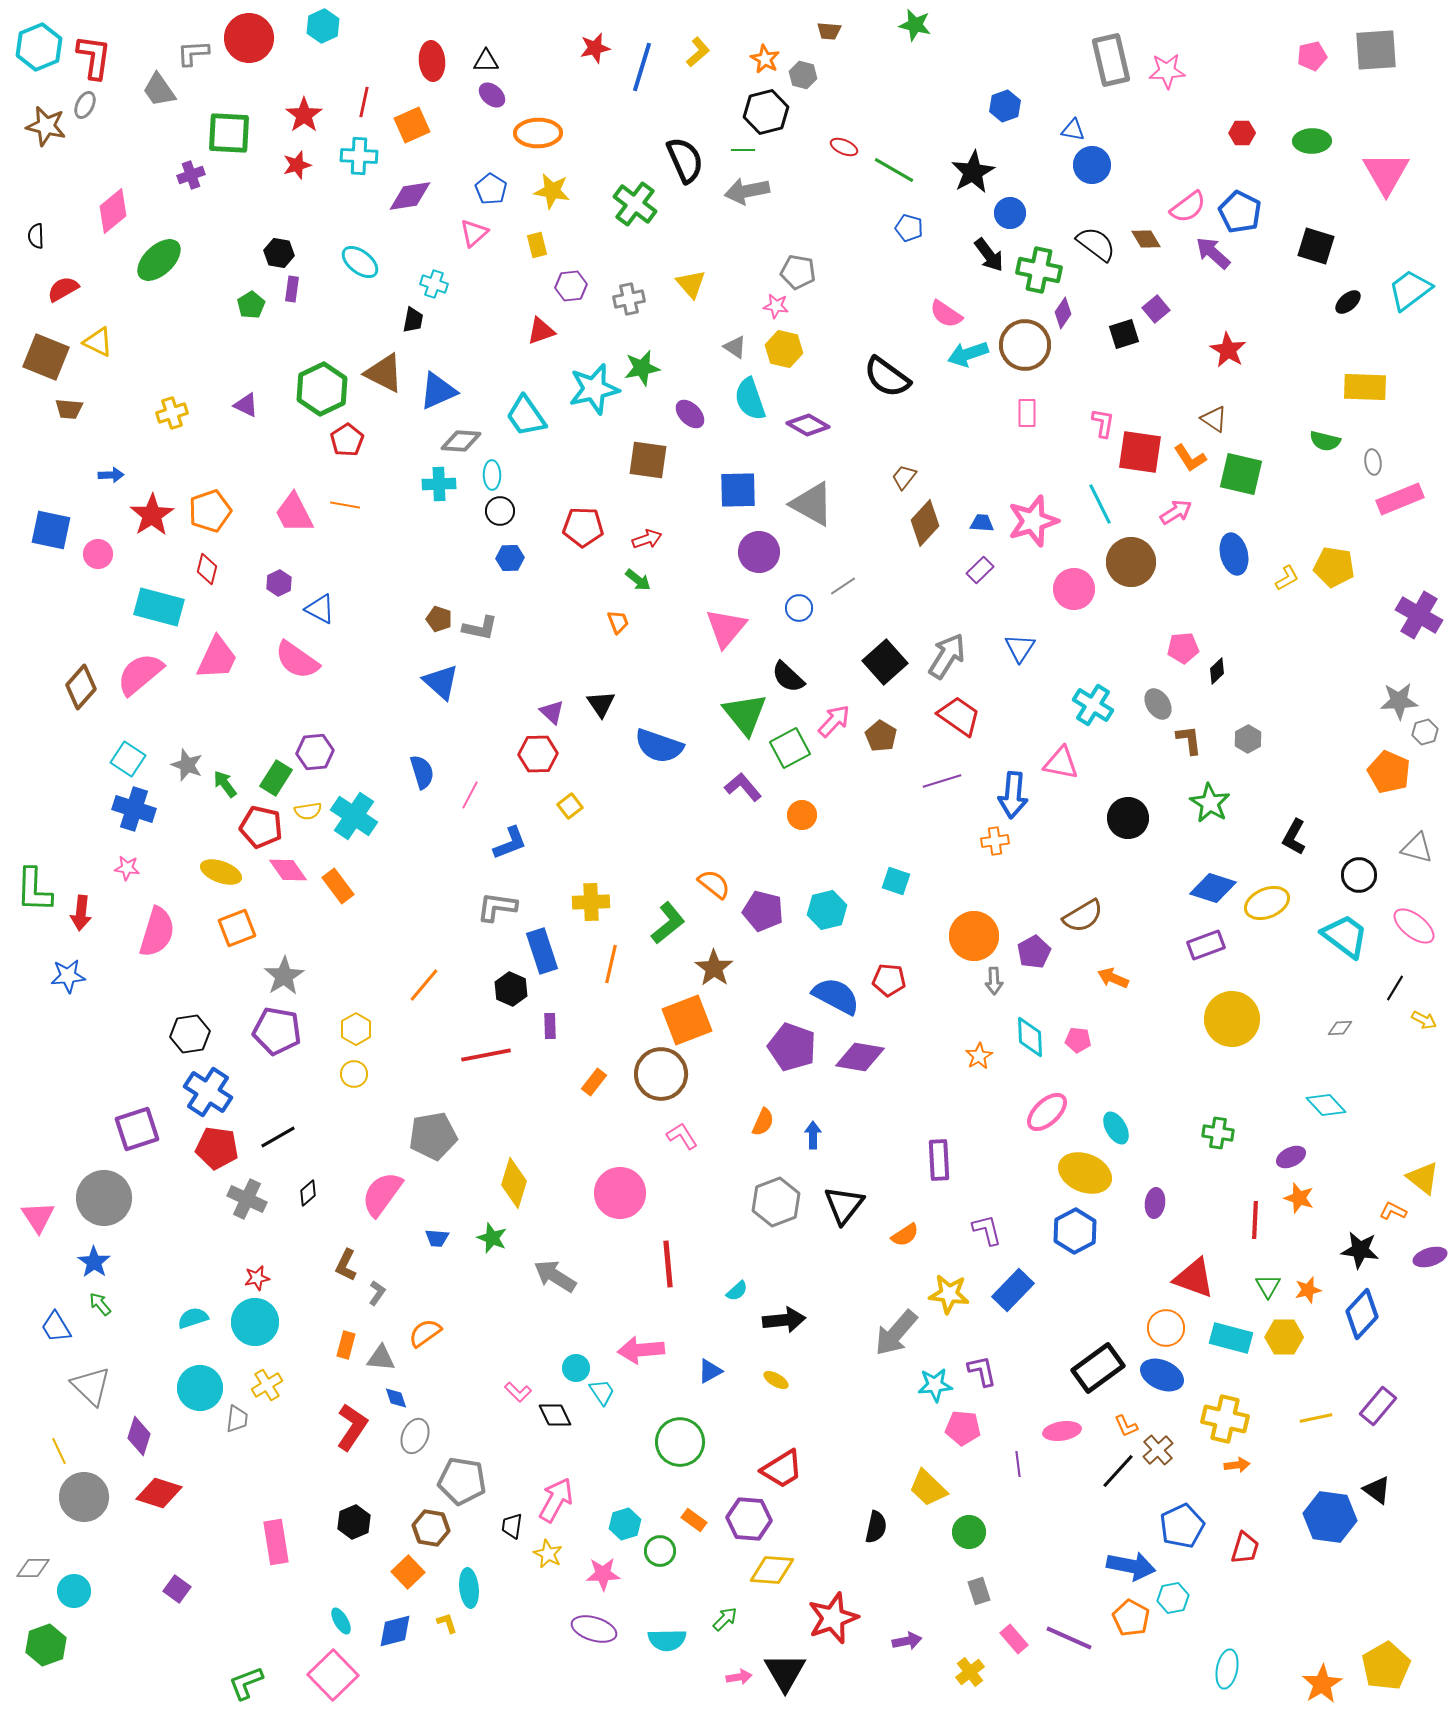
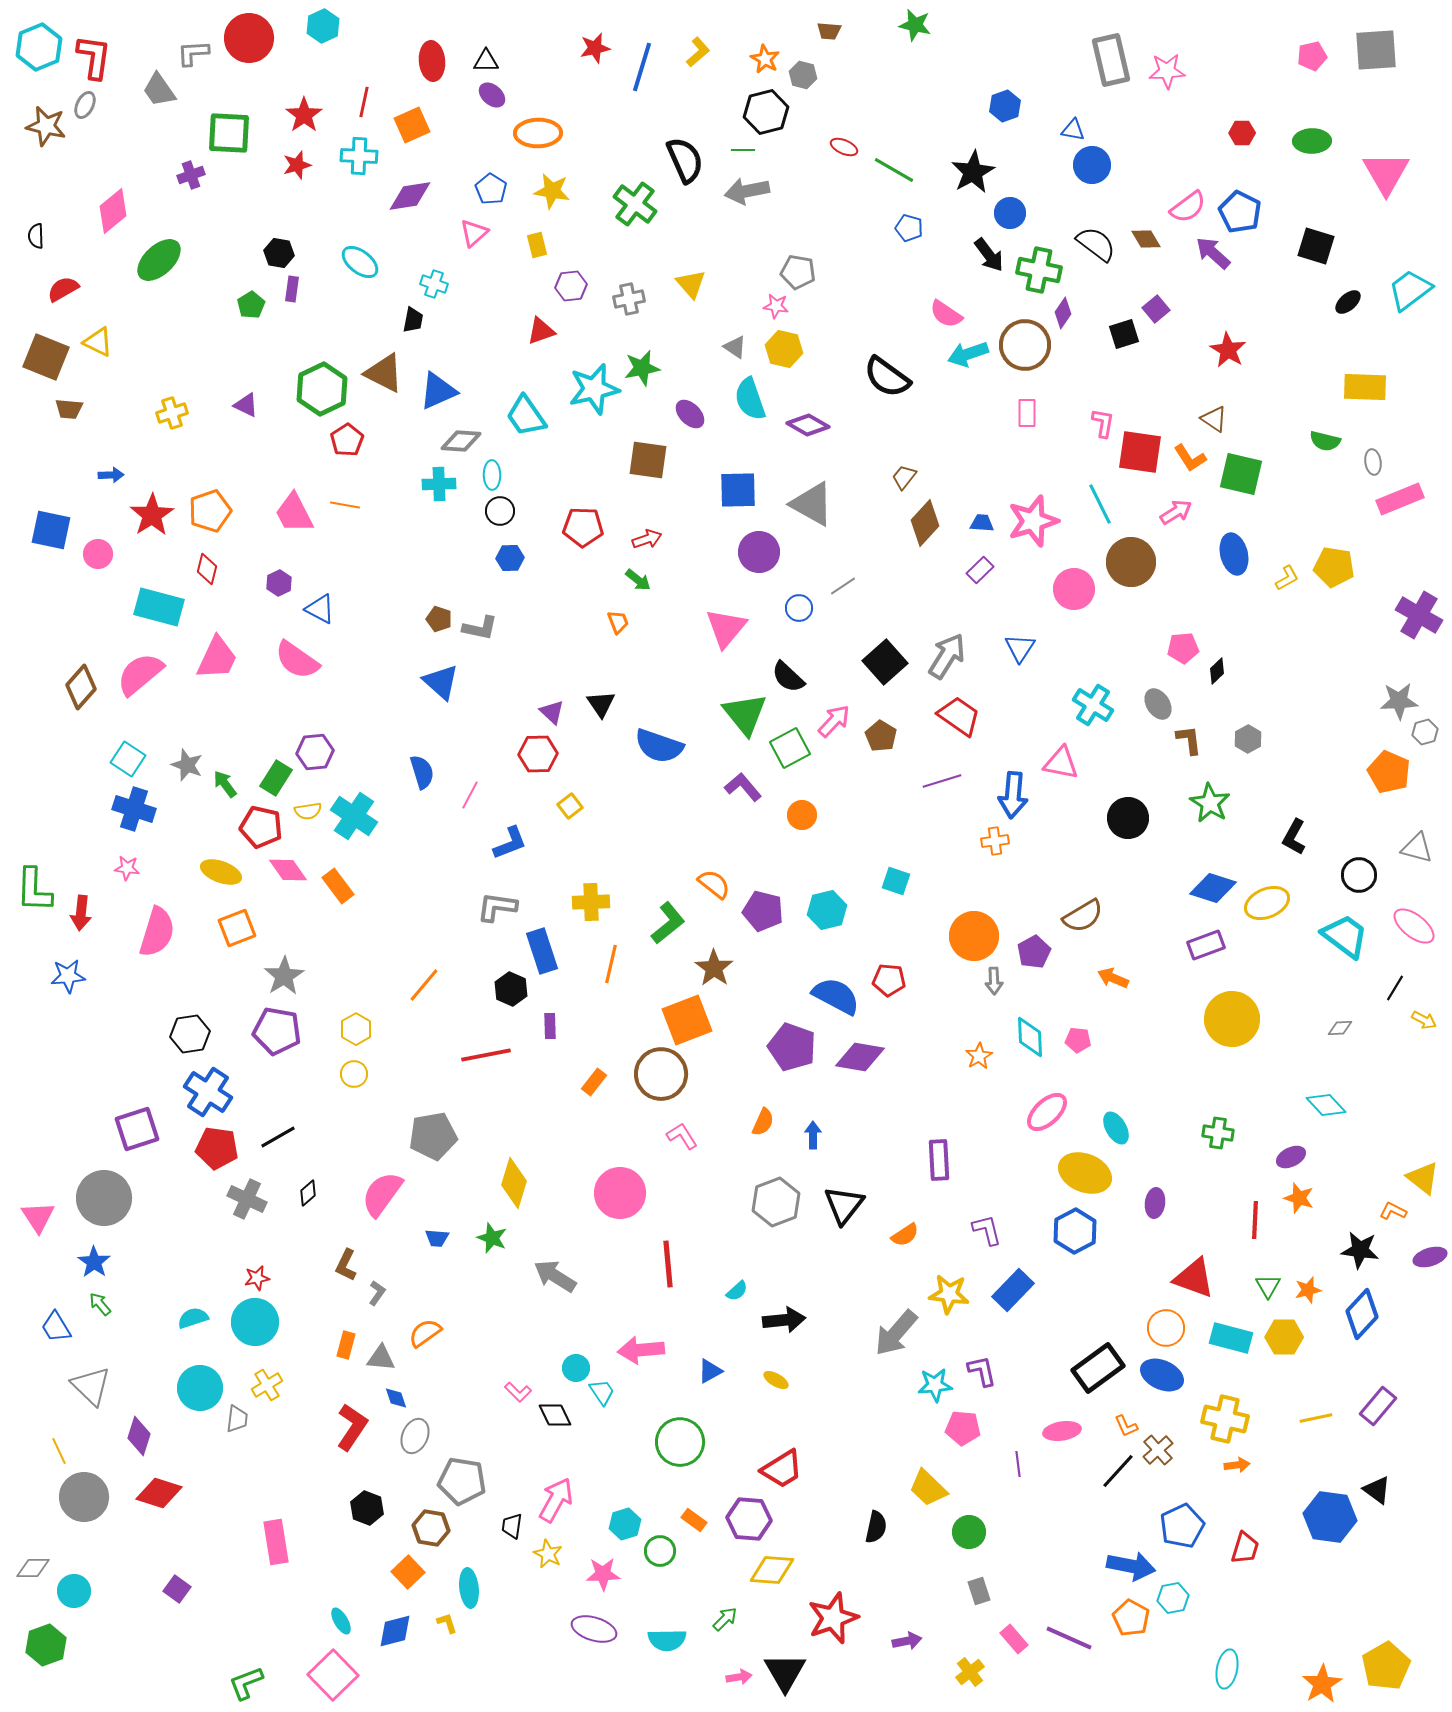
black hexagon at (354, 1522): moved 13 px right, 14 px up; rotated 16 degrees counterclockwise
